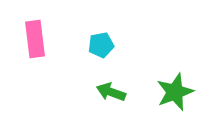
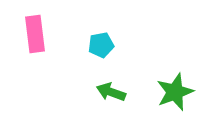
pink rectangle: moved 5 px up
